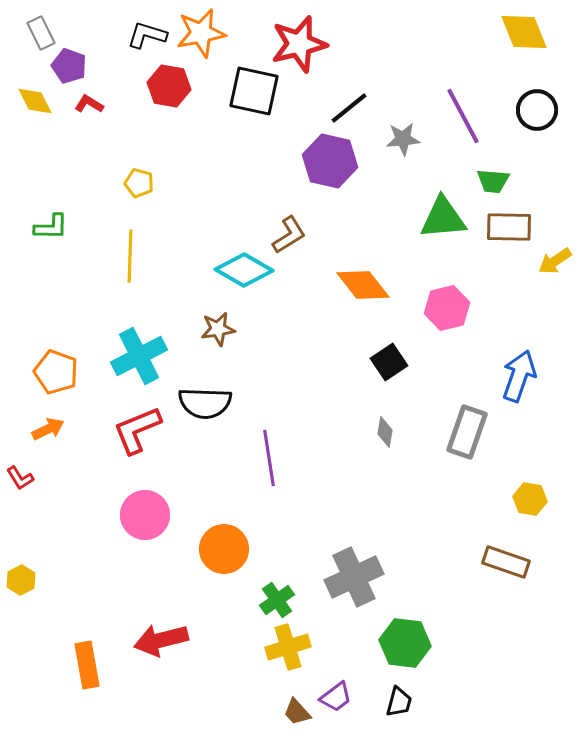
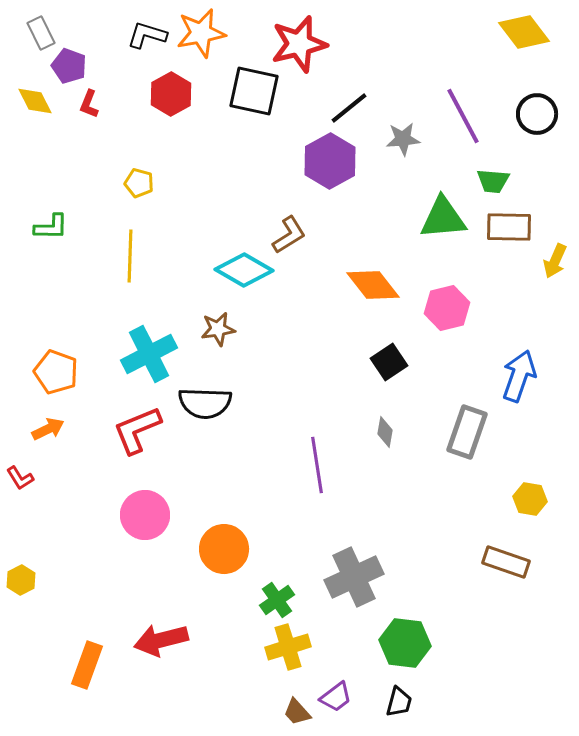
yellow diamond at (524, 32): rotated 15 degrees counterclockwise
red hexagon at (169, 86): moved 2 px right, 8 px down; rotated 21 degrees clockwise
red L-shape at (89, 104): rotated 100 degrees counterclockwise
black circle at (537, 110): moved 4 px down
purple hexagon at (330, 161): rotated 18 degrees clockwise
yellow arrow at (555, 261): rotated 32 degrees counterclockwise
orange diamond at (363, 285): moved 10 px right
cyan cross at (139, 356): moved 10 px right, 2 px up
purple line at (269, 458): moved 48 px right, 7 px down
orange rectangle at (87, 665): rotated 30 degrees clockwise
